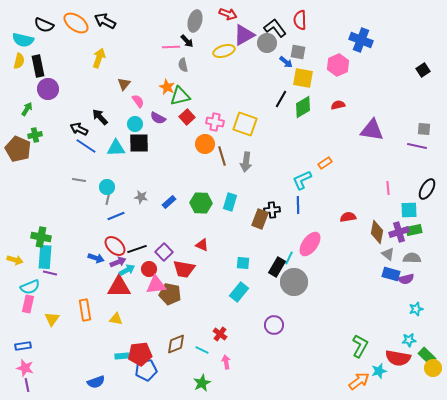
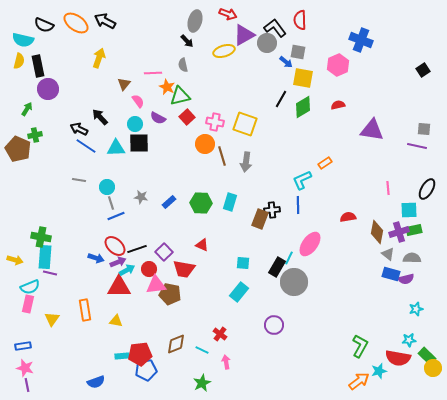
pink line at (171, 47): moved 18 px left, 26 px down
gray line at (108, 198): moved 3 px right, 5 px down; rotated 32 degrees counterclockwise
yellow triangle at (116, 319): moved 2 px down
